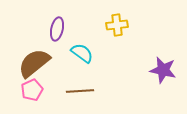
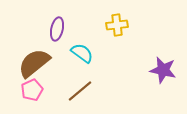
brown line: rotated 36 degrees counterclockwise
